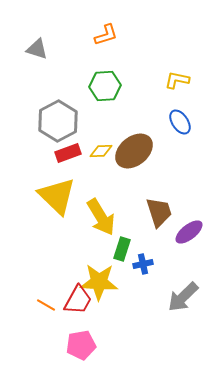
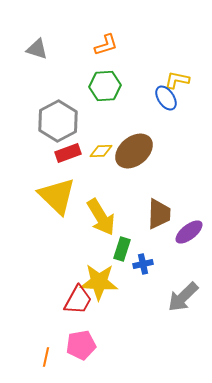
orange L-shape: moved 10 px down
blue ellipse: moved 14 px left, 24 px up
brown trapezoid: moved 2 px down; rotated 20 degrees clockwise
orange line: moved 52 px down; rotated 72 degrees clockwise
